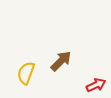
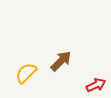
yellow semicircle: rotated 25 degrees clockwise
